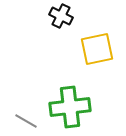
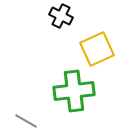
yellow square: rotated 12 degrees counterclockwise
green cross: moved 4 px right, 16 px up
